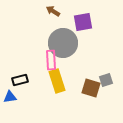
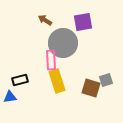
brown arrow: moved 8 px left, 9 px down
